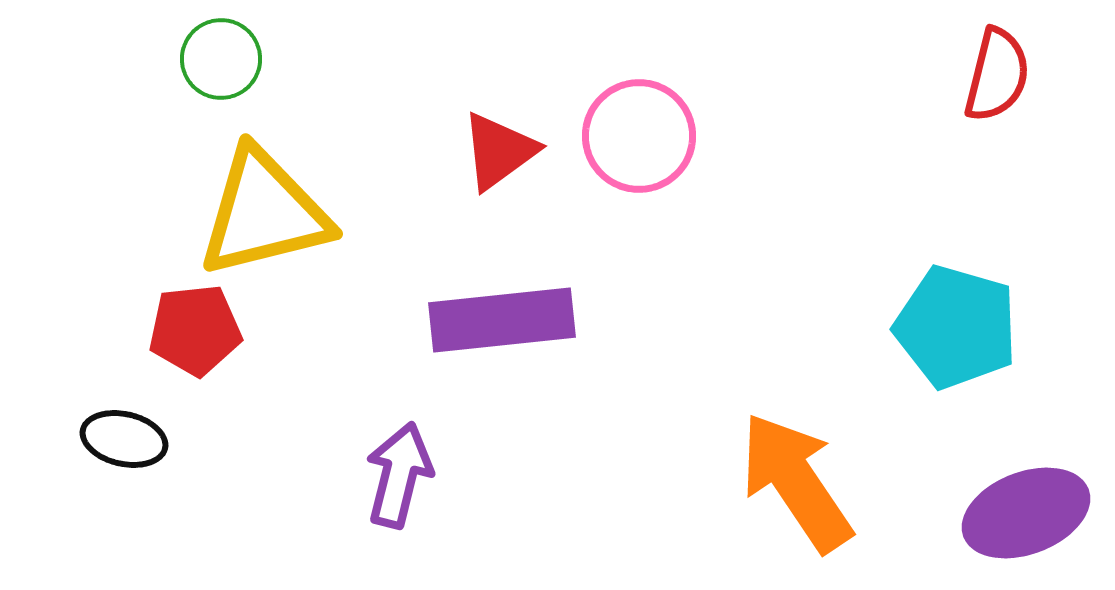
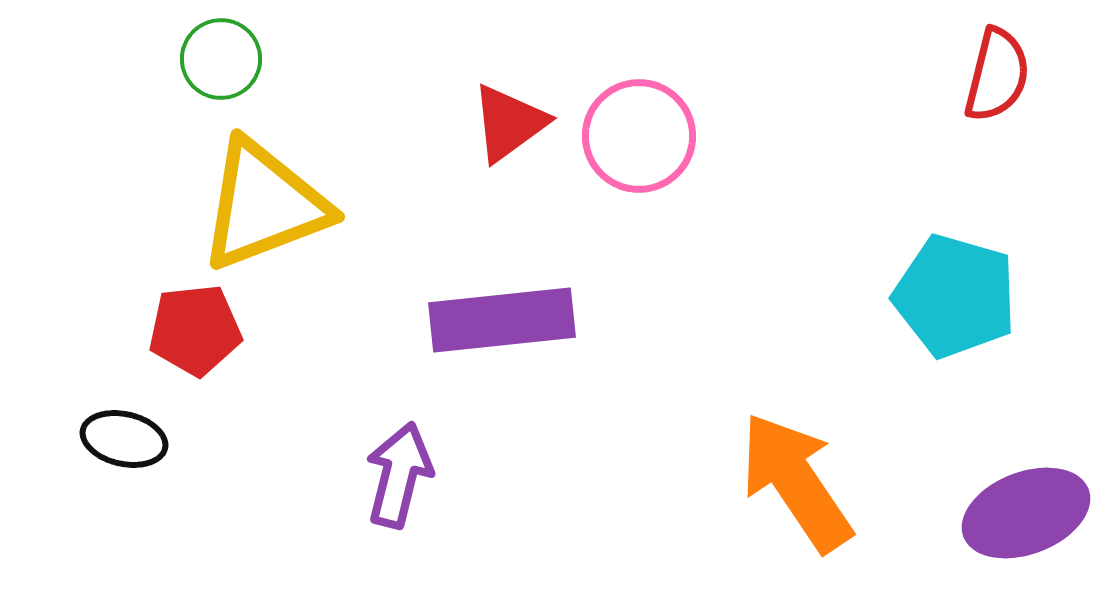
red triangle: moved 10 px right, 28 px up
yellow triangle: moved 8 px up; rotated 7 degrees counterclockwise
cyan pentagon: moved 1 px left, 31 px up
